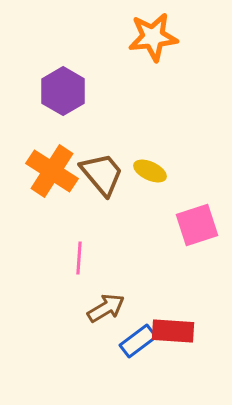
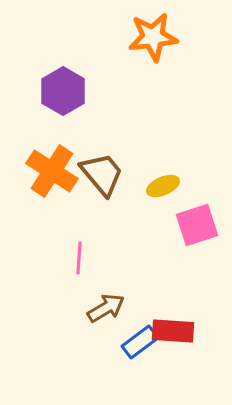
yellow ellipse: moved 13 px right, 15 px down; rotated 48 degrees counterclockwise
blue rectangle: moved 2 px right, 1 px down
